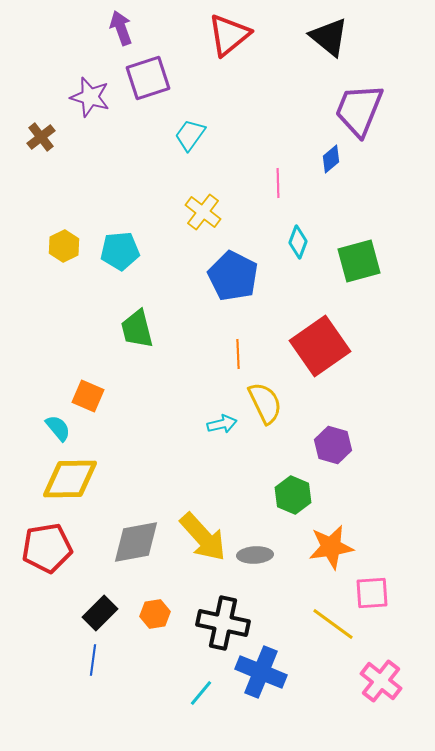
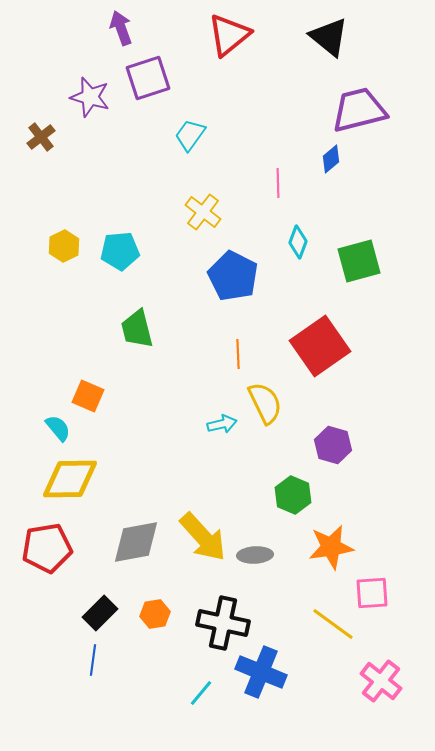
purple trapezoid: rotated 54 degrees clockwise
